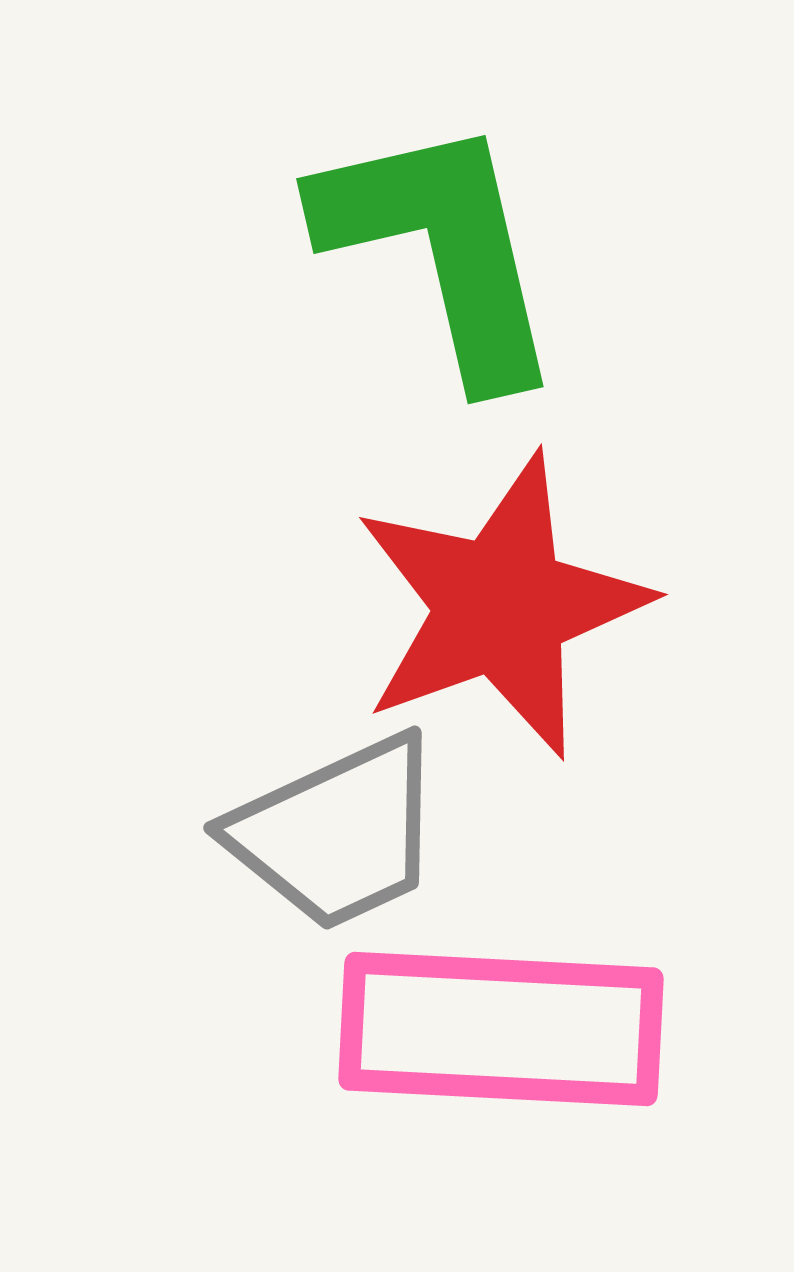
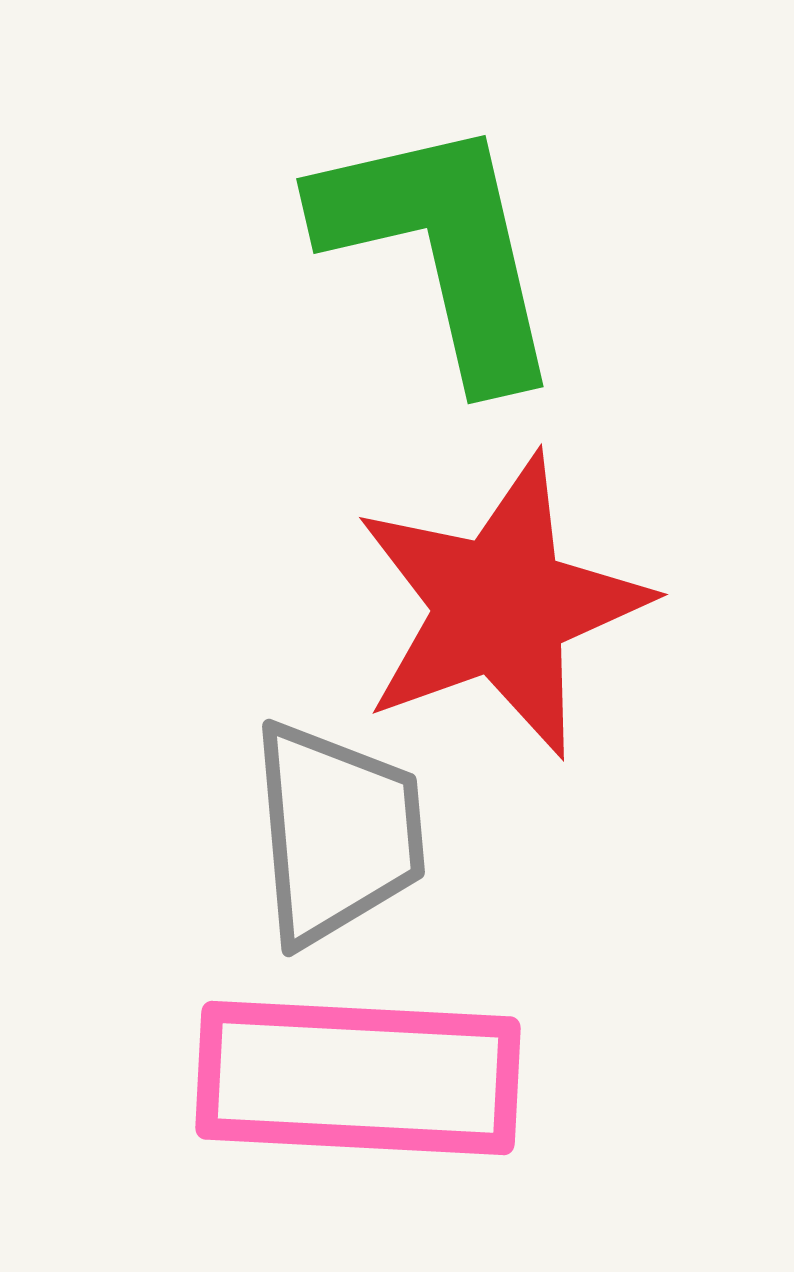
gray trapezoid: rotated 70 degrees counterclockwise
pink rectangle: moved 143 px left, 49 px down
